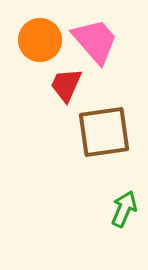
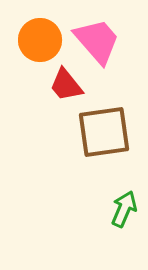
pink trapezoid: moved 2 px right
red trapezoid: rotated 63 degrees counterclockwise
